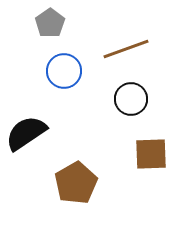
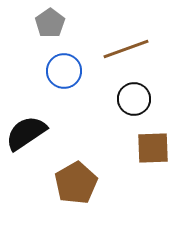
black circle: moved 3 px right
brown square: moved 2 px right, 6 px up
